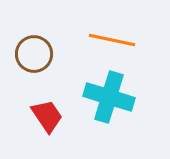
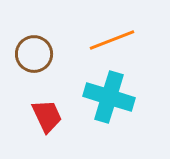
orange line: rotated 33 degrees counterclockwise
red trapezoid: rotated 9 degrees clockwise
